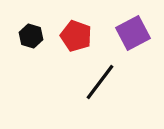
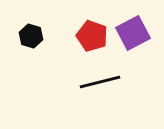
red pentagon: moved 16 px right
black line: rotated 39 degrees clockwise
